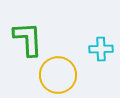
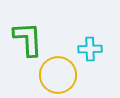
cyan cross: moved 11 px left
